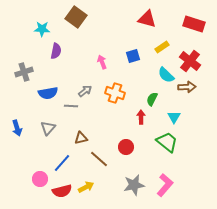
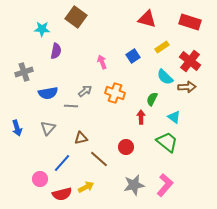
red rectangle: moved 4 px left, 2 px up
blue square: rotated 16 degrees counterclockwise
cyan semicircle: moved 1 px left, 2 px down
cyan triangle: rotated 24 degrees counterclockwise
red semicircle: moved 3 px down
